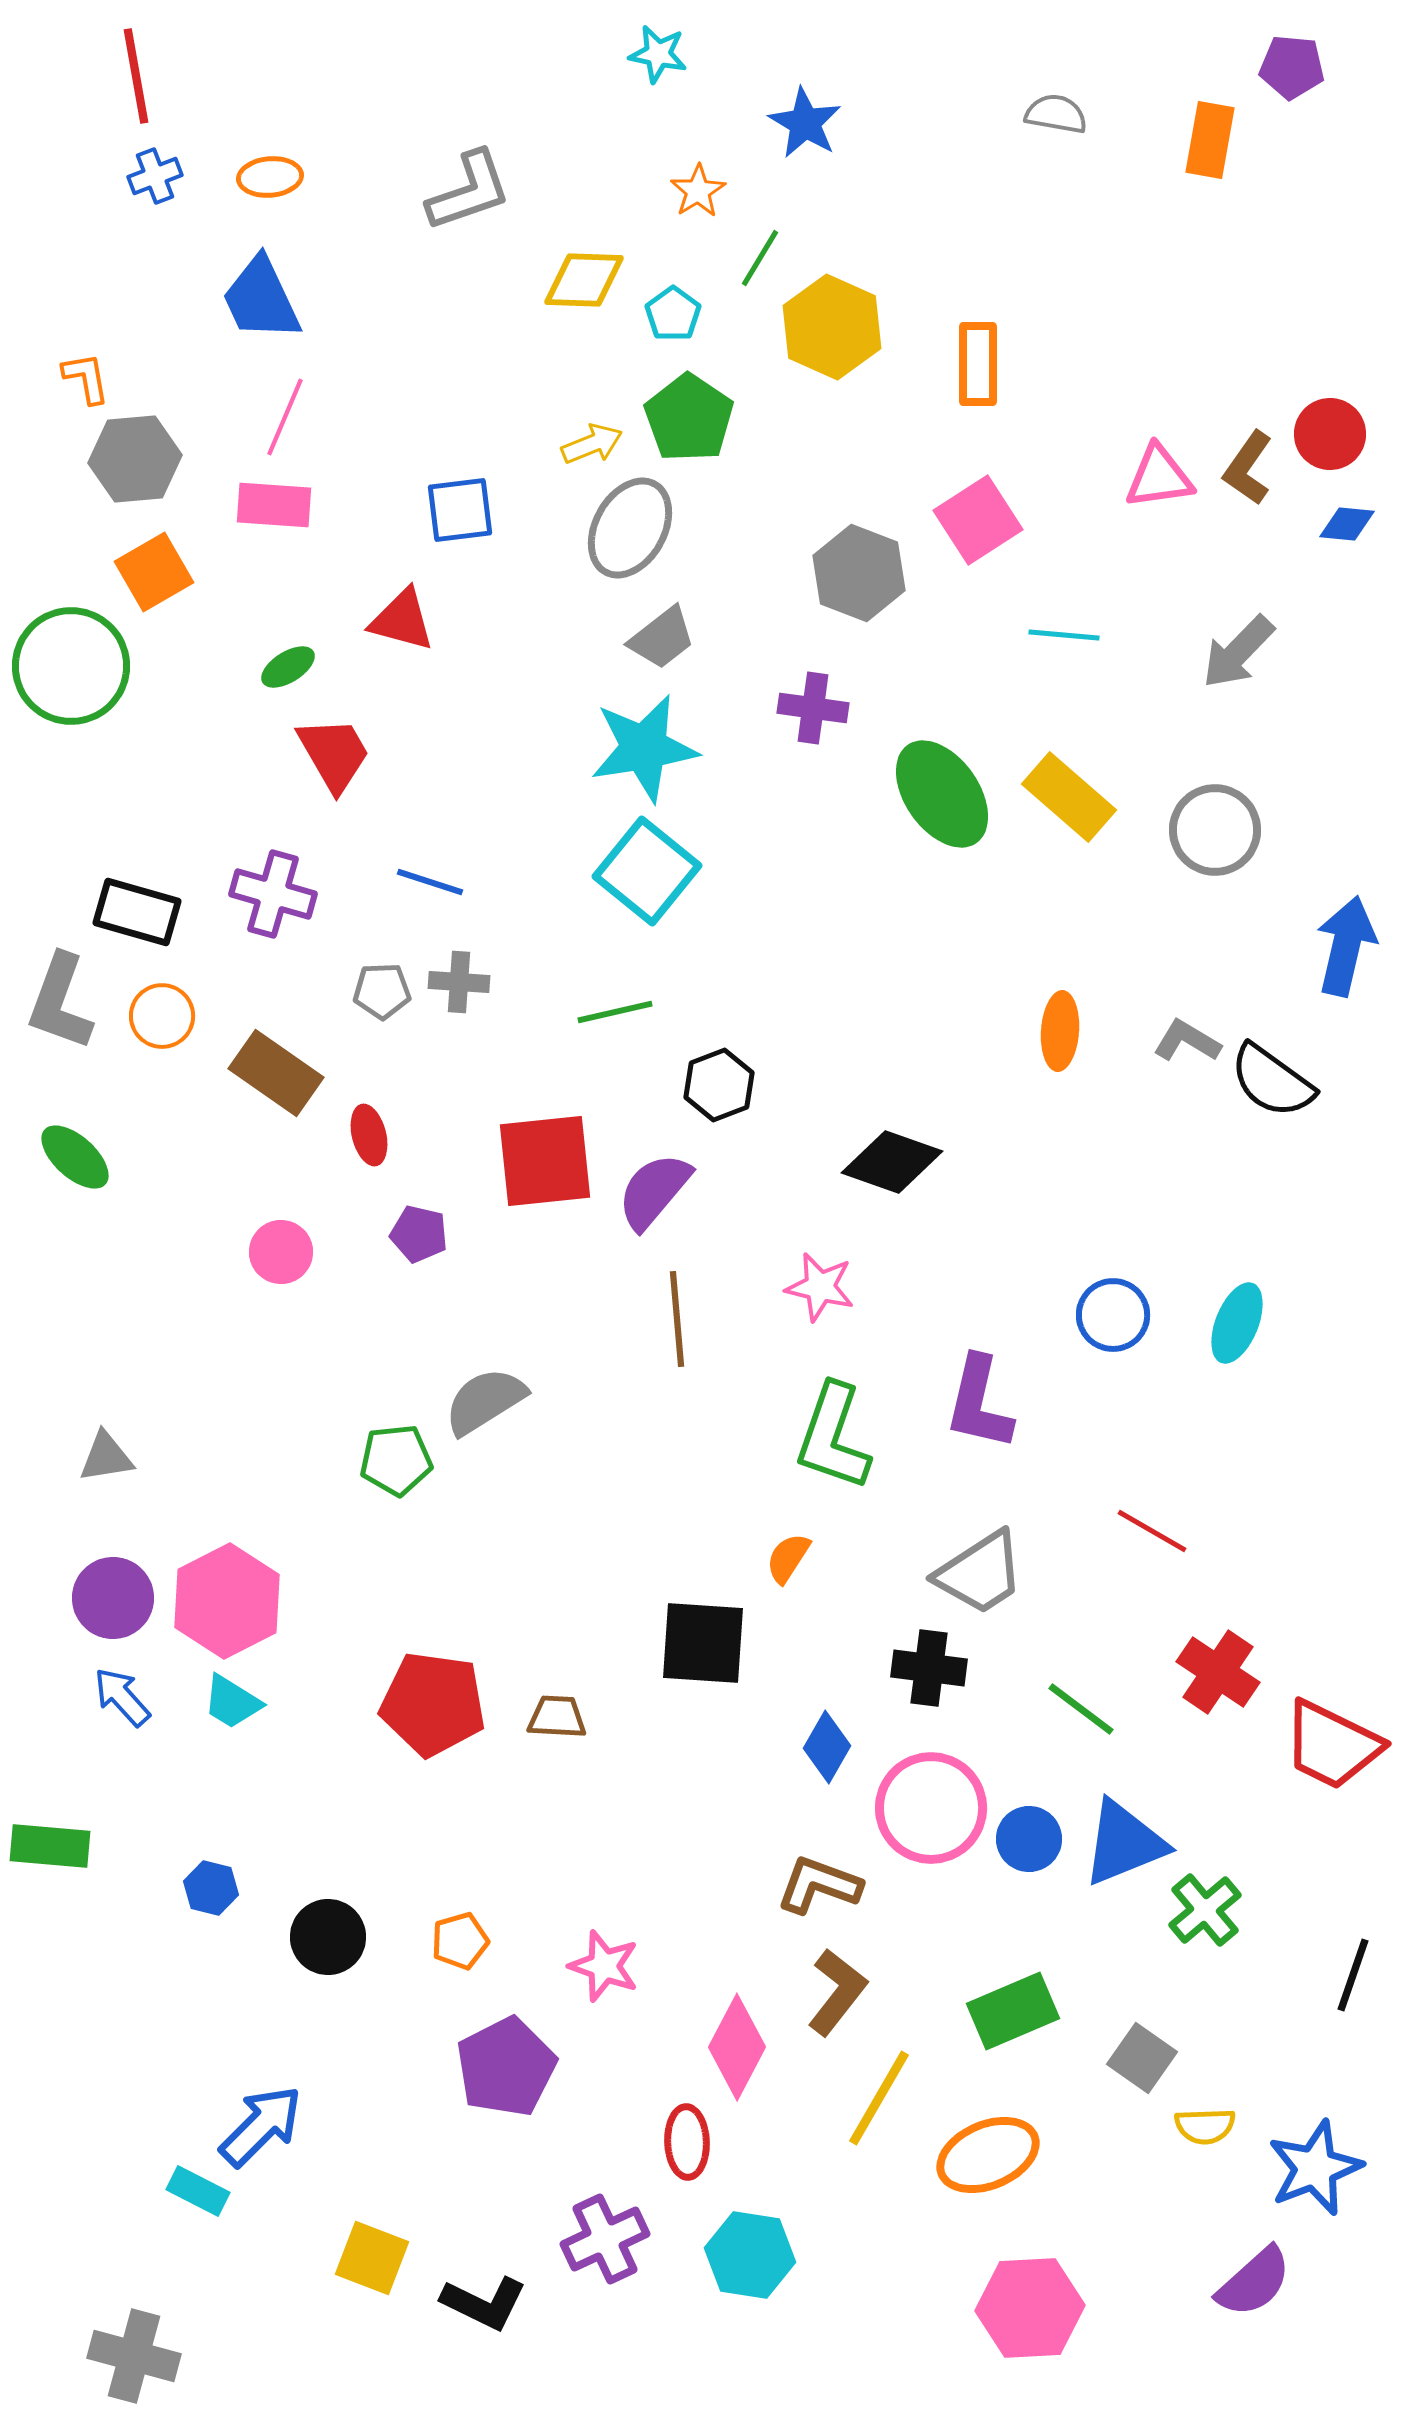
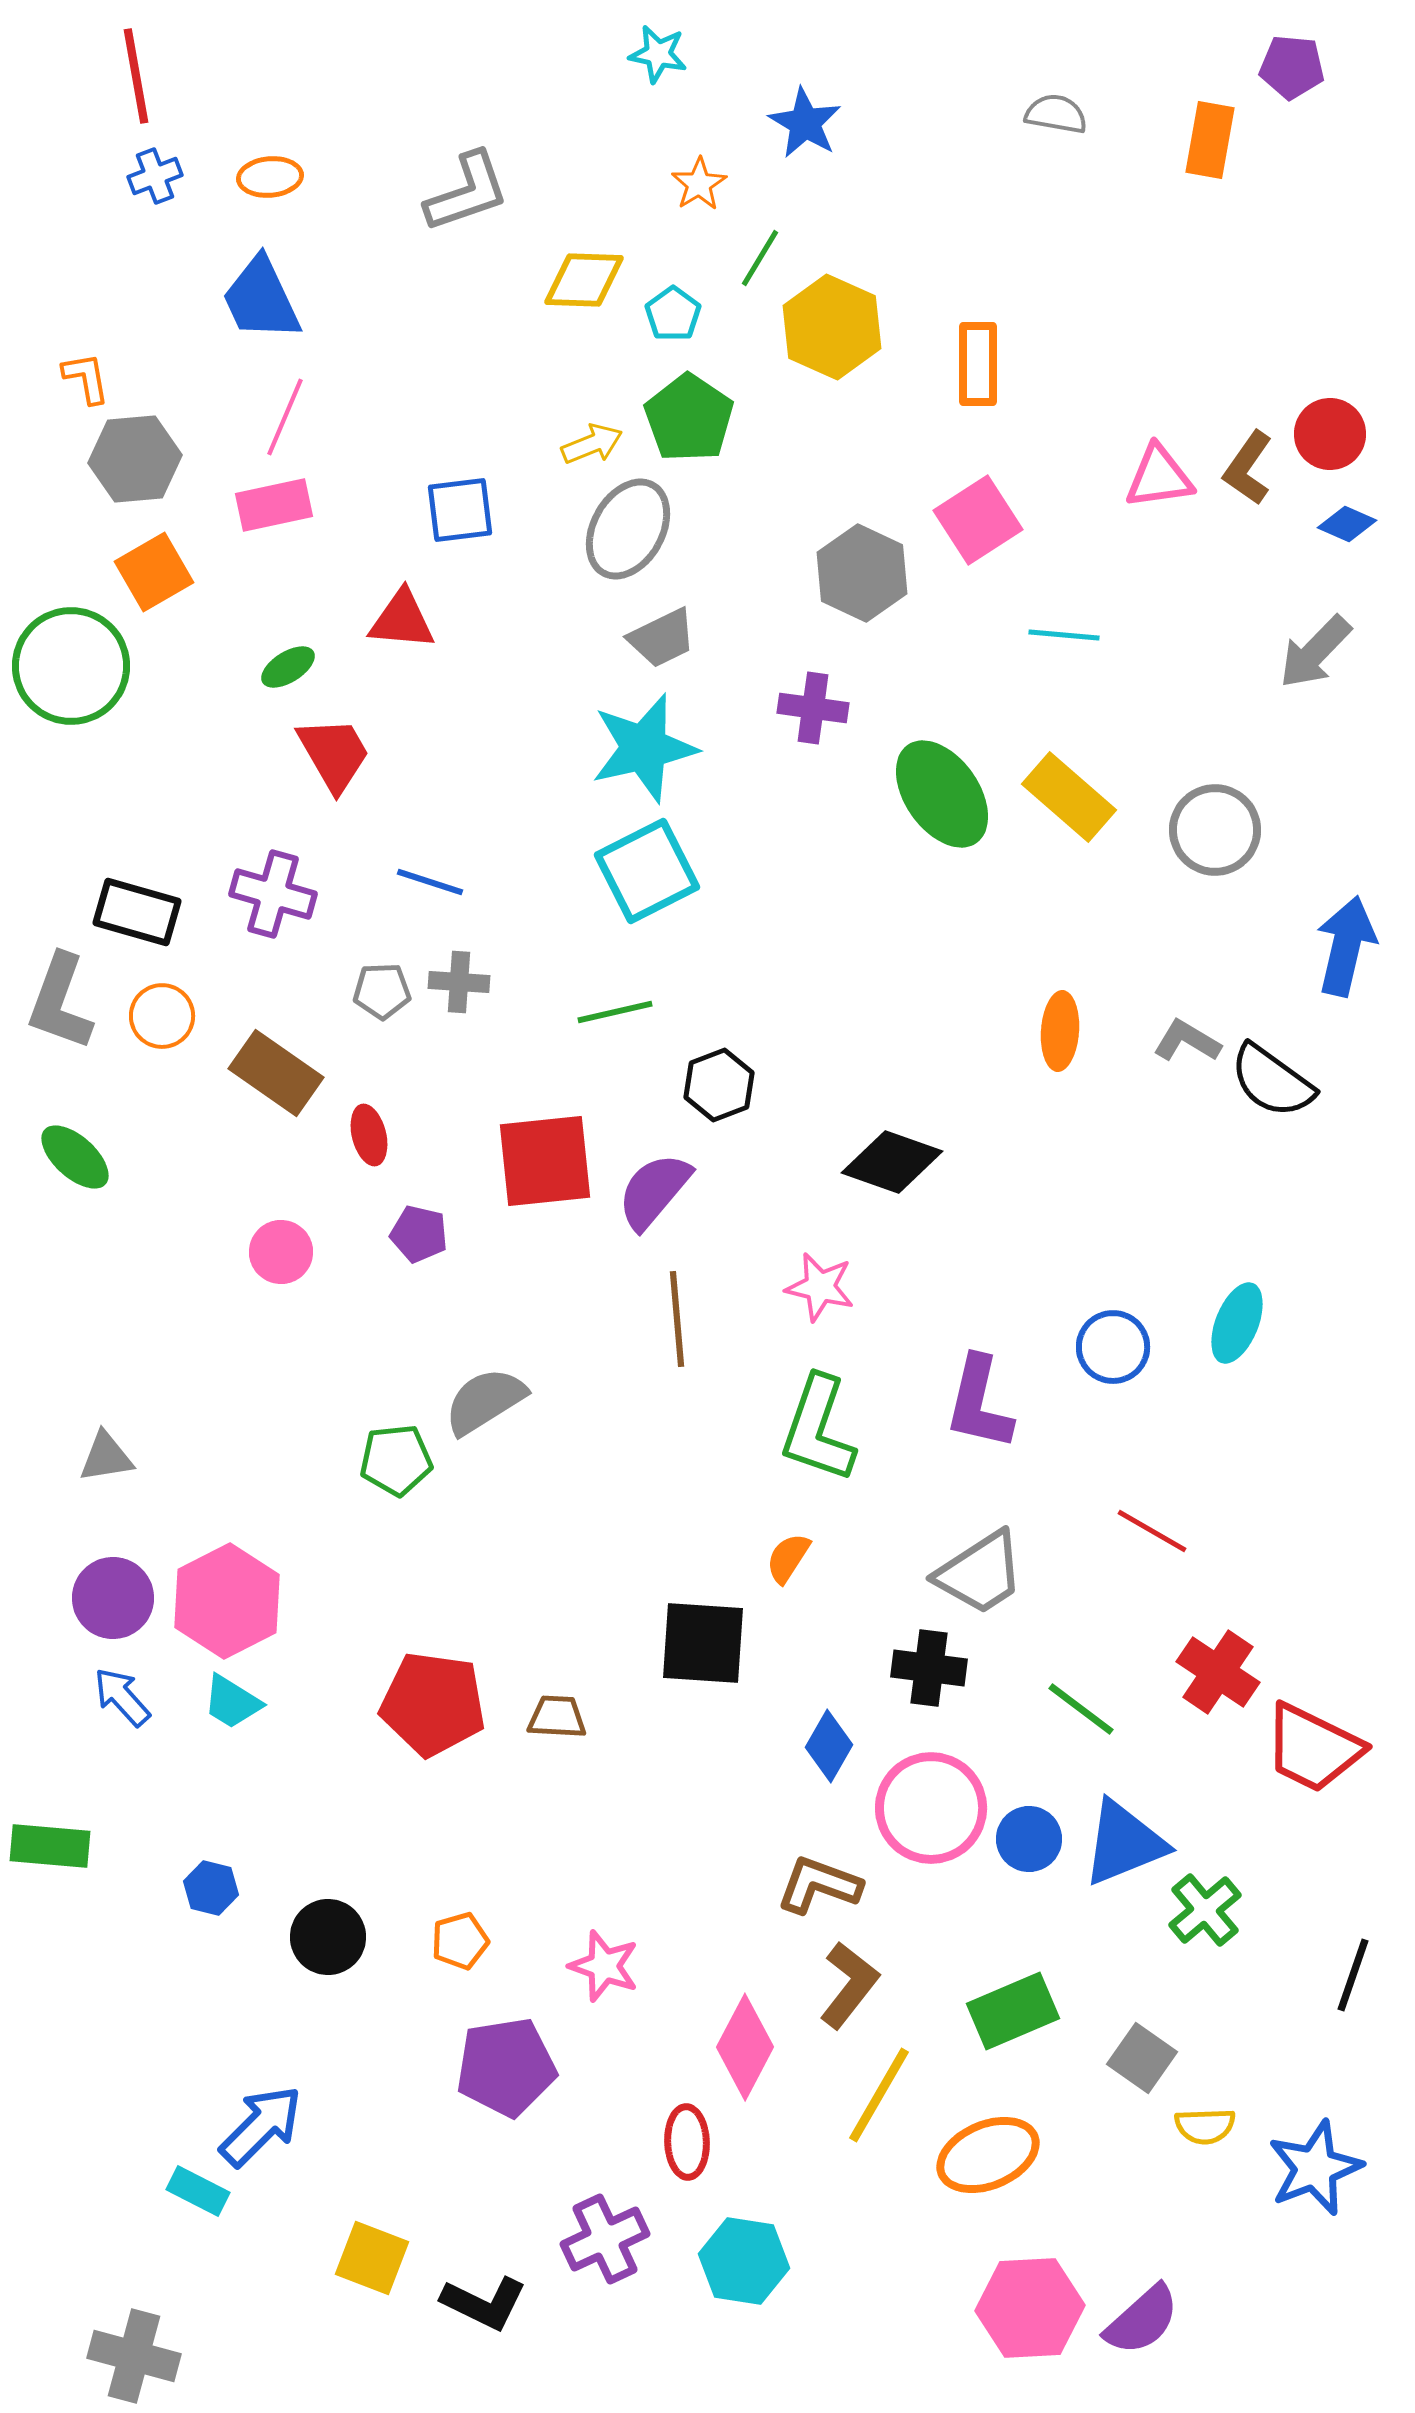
gray L-shape at (469, 191): moved 2 px left, 1 px down
orange star at (698, 191): moved 1 px right, 7 px up
pink rectangle at (274, 505): rotated 16 degrees counterclockwise
blue diamond at (1347, 524): rotated 18 degrees clockwise
gray ellipse at (630, 528): moved 2 px left, 1 px down
gray hexagon at (859, 573): moved 3 px right; rotated 4 degrees clockwise
red triangle at (402, 620): rotated 10 degrees counterclockwise
gray trapezoid at (662, 638): rotated 12 degrees clockwise
gray arrow at (1238, 652): moved 77 px right
cyan star at (644, 748): rotated 4 degrees counterclockwise
cyan square at (647, 871): rotated 24 degrees clockwise
blue circle at (1113, 1315): moved 32 px down
green L-shape at (833, 1437): moved 15 px left, 8 px up
red trapezoid at (1332, 1745): moved 19 px left, 3 px down
blue diamond at (827, 1747): moved 2 px right, 1 px up
brown L-shape at (837, 1992): moved 12 px right, 7 px up
pink diamond at (737, 2047): moved 8 px right
purple pentagon at (506, 2067): rotated 18 degrees clockwise
yellow line at (879, 2098): moved 3 px up
cyan hexagon at (750, 2255): moved 6 px left, 6 px down
purple semicircle at (1254, 2282): moved 112 px left, 38 px down
